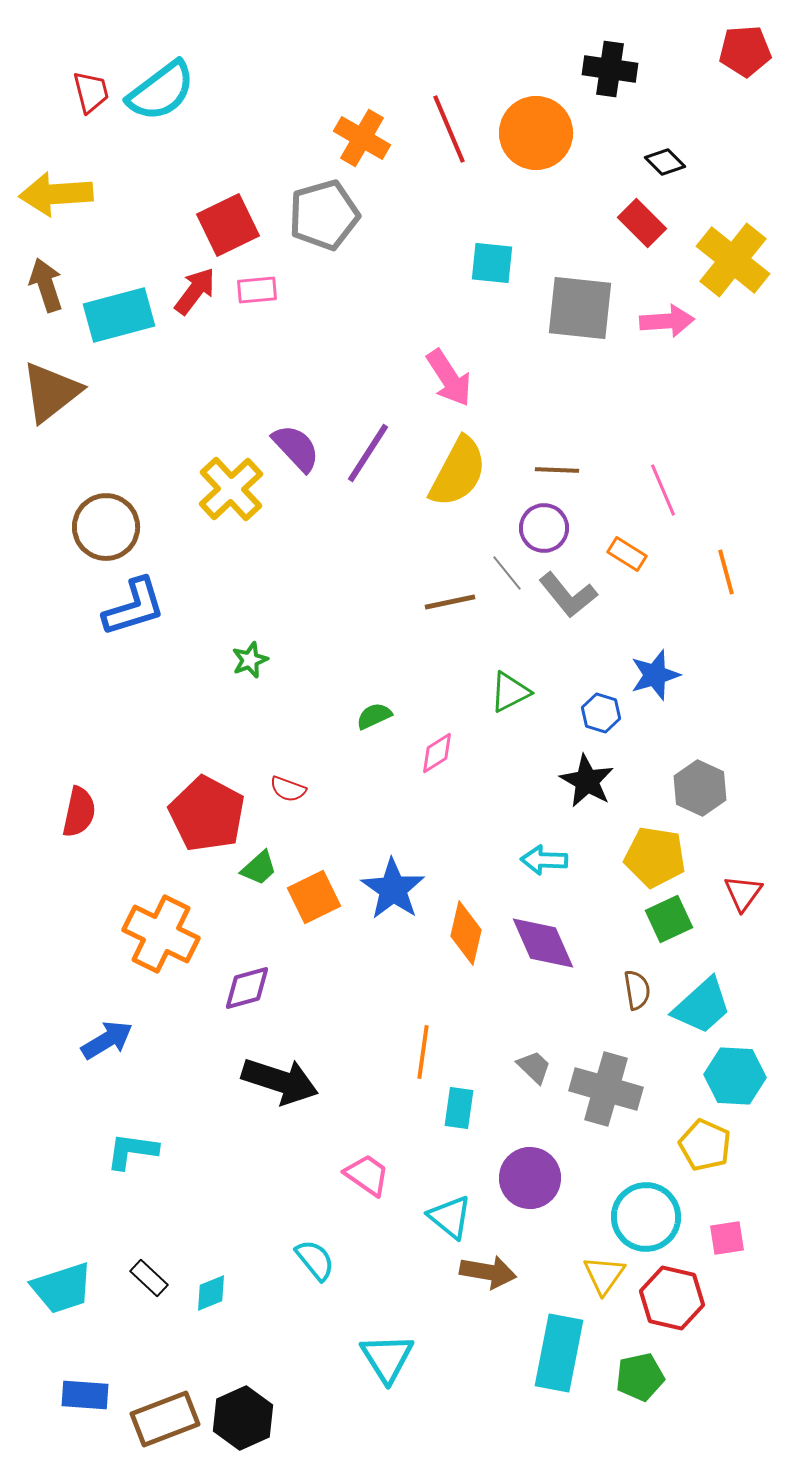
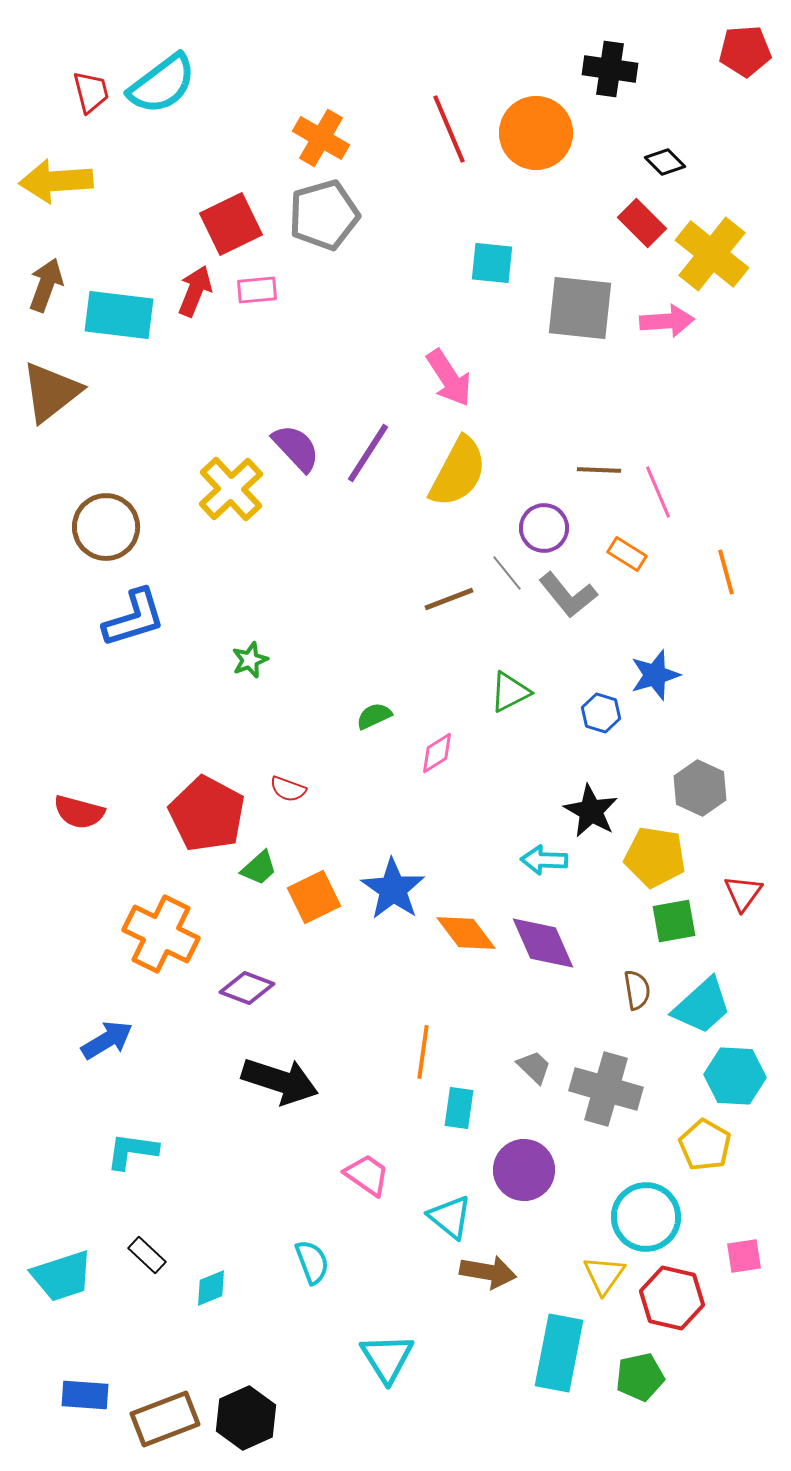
cyan semicircle at (161, 91): moved 1 px right, 7 px up
orange cross at (362, 138): moved 41 px left
yellow arrow at (56, 194): moved 13 px up
red square at (228, 225): moved 3 px right, 1 px up
yellow cross at (733, 260): moved 21 px left, 6 px up
brown arrow at (46, 285): rotated 38 degrees clockwise
red arrow at (195, 291): rotated 15 degrees counterclockwise
cyan rectangle at (119, 315): rotated 22 degrees clockwise
brown line at (557, 470): moved 42 px right
pink line at (663, 490): moved 5 px left, 2 px down
brown line at (450, 602): moved 1 px left, 3 px up; rotated 9 degrees counterclockwise
blue L-shape at (134, 607): moved 11 px down
black star at (587, 781): moved 4 px right, 30 px down
red semicircle at (79, 812): rotated 93 degrees clockwise
green square at (669, 919): moved 5 px right, 2 px down; rotated 15 degrees clockwise
orange diamond at (466, 933): rotated 50 degrees counterclockwise
purple diamond at (247, 988): rotated 36 degrees clockwise
yellow pentagon at (705, 1145): rotated 6 degrees clockwise
purple circle at (530, 1178): moved 6 px left, 8 px up
pink square at (727, 1238): moved 17 px right, 18 px down
cyan semicircle at (315, 1260): moved 3 px left, 2 px down; rotated 18 degrees clockwise
black rectangle at (149, 1278): moved 2 px left, 23 px up
cyan trapezoid at (62, 1288): moved 12 px up
cyan diamond at (211, 1293): moved 5 px up
black hexagon at (243, 1418): moved 3 px right
